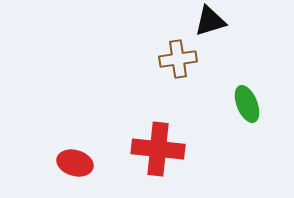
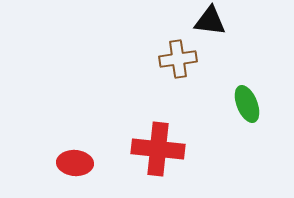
black triangle: rotated 24 degrees clockwise
red ellipse: rotated 12 degrees counterclockwise
